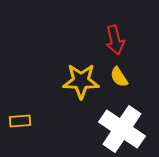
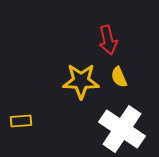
red arrow: moved 7 px left
yellow semicircle: rotated 10 degrees clockwise
yellow rectangle: moved 1 px right
